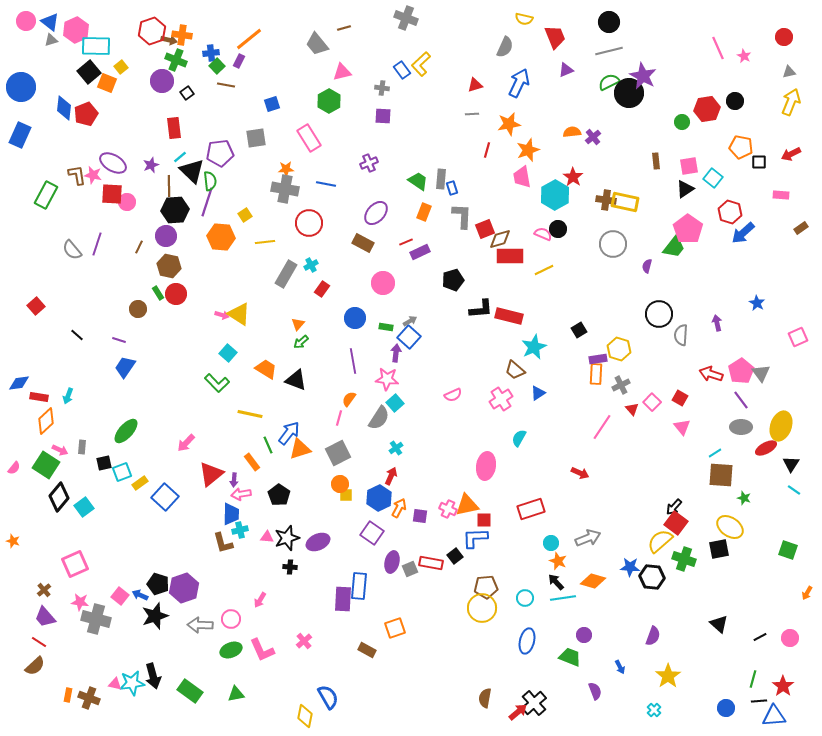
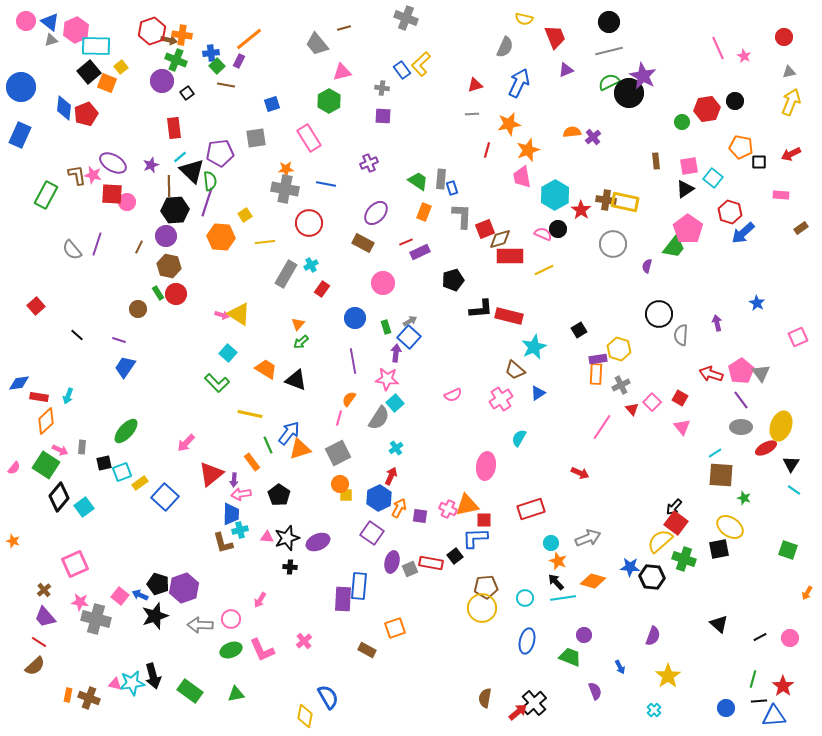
red star at (573, 177): moved 8 px right, 33 px down
green rectangle at (386, 327): rotated 64 degrees clockwise
